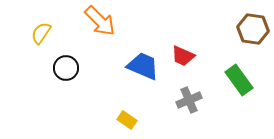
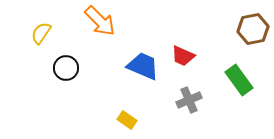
brown hexagon: rotated 20 degrees counterclockwise
